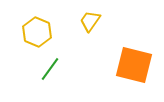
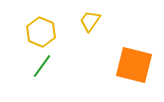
yellow hexagon: moved 4 px right
green line: moved 8 px left, 3 px up
